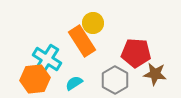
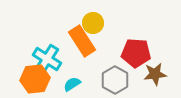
brown star: rotated 15 degrees counterclockwise
cyan semicircle: moved 2 px left, 1 px down
